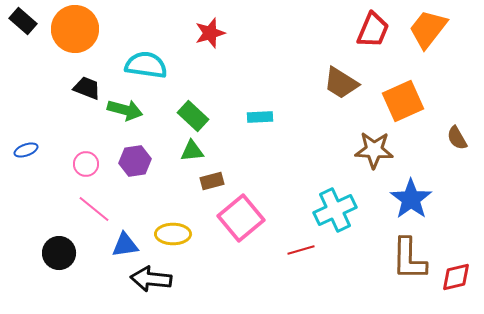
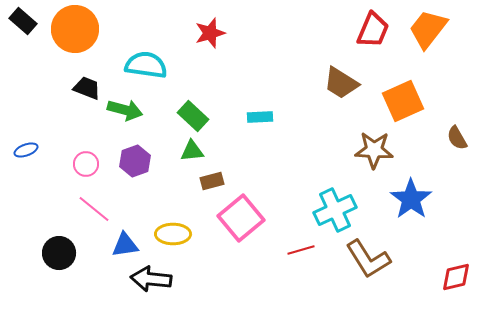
purple hexagon: rotated 12 degrees counterclockwise
brown L-shape: moved 41 px left; rotated 33 degrees counterclockwise
